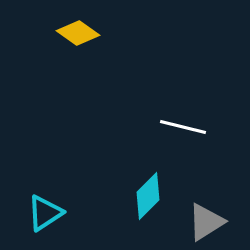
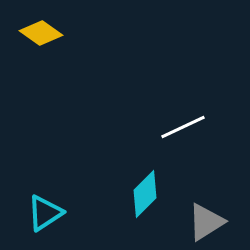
yellow diamond: moved 37 px left
white line: rotated 39 degrees counterclockwise
cyan diamond: moved 3 px left, 2 px up
